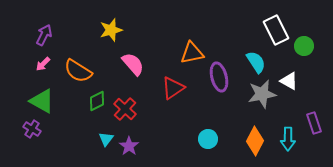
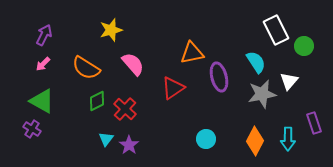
orange semicircle: moved 8 px right, 3 px up
white triangle: rotated 42 degrees clockwise
cyan circle: moved 2 px left
purple star: moved 1 px up
